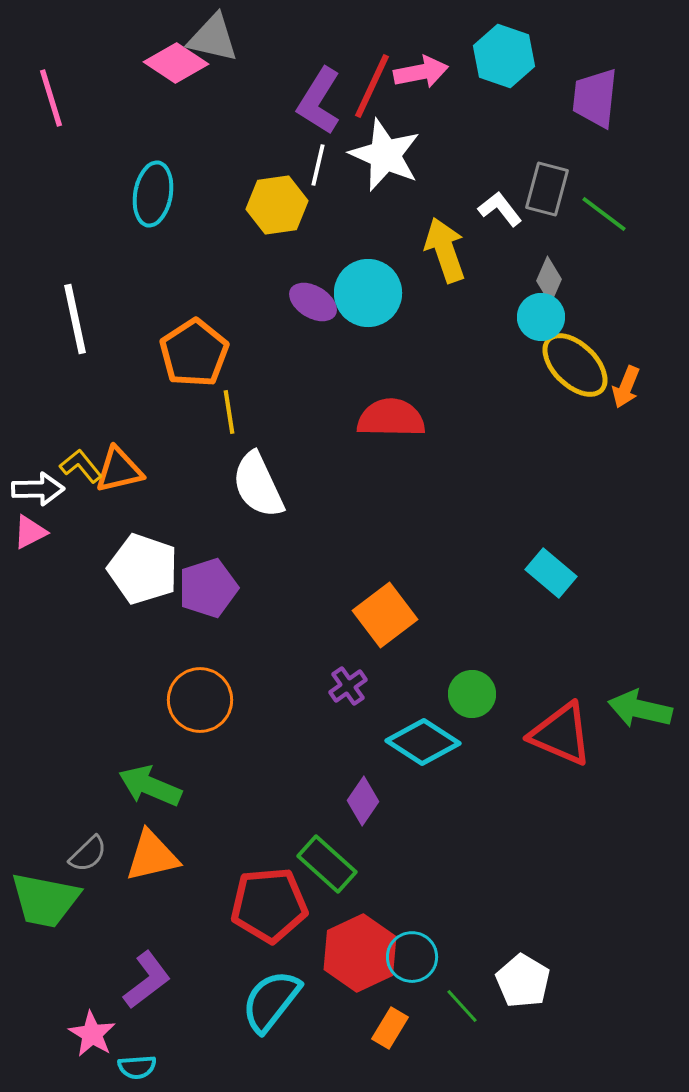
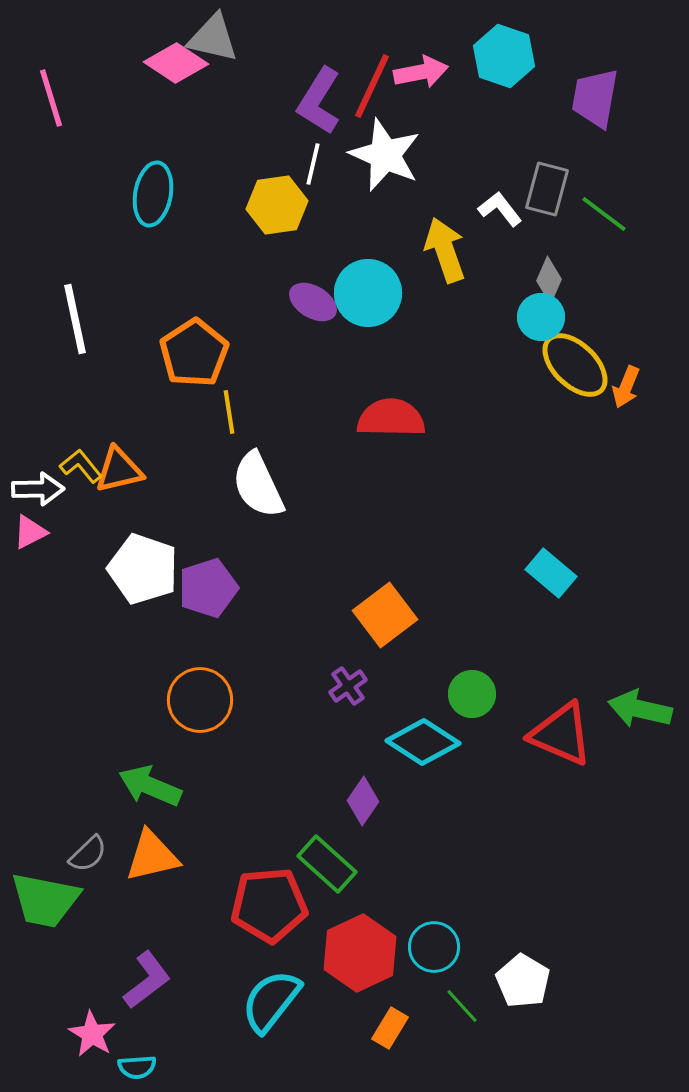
purple trapezoid at (595, 98): rotated 4 degrees clockwise
white line at (318, 165): moved 5 px left, 1 px up
cyan circle at (412, 957): moved 22 px right, 10 px up
